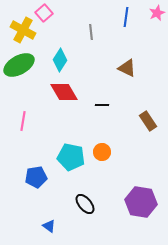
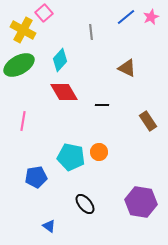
pink star: moved 6 px left, 4 px down
blue line: rotated 42 degrees clockwise
cyan diamond: rotated 10 degrees clockwise
orange circle: moved 3 px left
